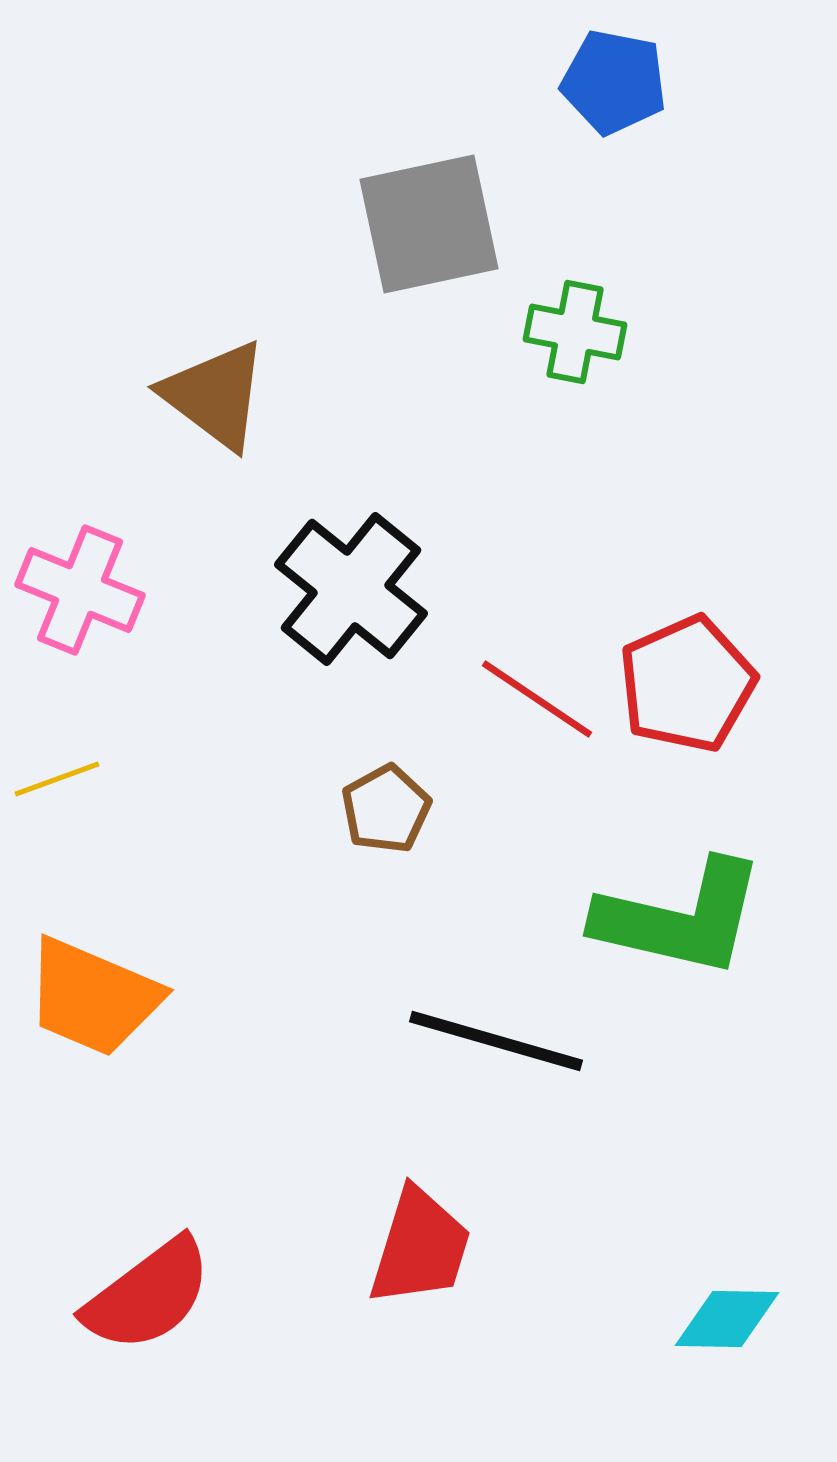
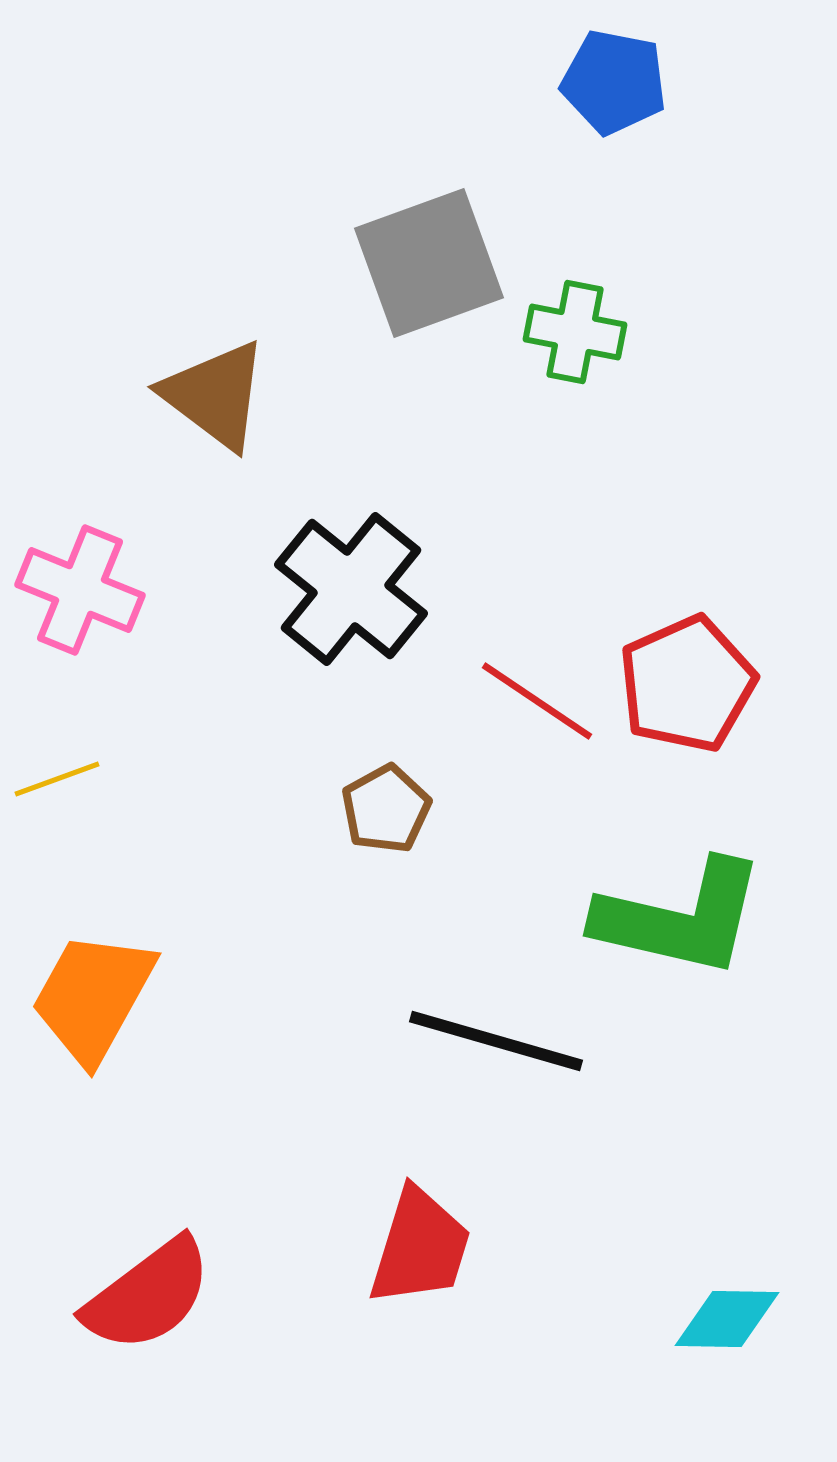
gray square: moved 39 px down; rotated 8 degrees counterclockwise
red line: moved 2 px down
orange trapezoid: rotated 96 degrees clockwise
